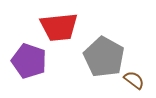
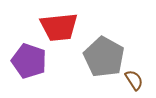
brown semicircle: rotated 20 degrees clockwise
